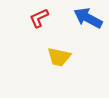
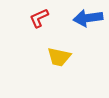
blue arrow: rotated 36 degrees counterclockwise
